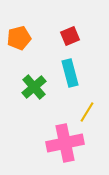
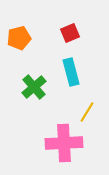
red square: moved 3 px up
cyan rectangle: moved 1 px right, 1 px up
pink cross: moved 1 px left; rotated 9 degrees clockwise
